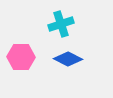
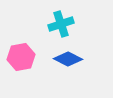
pink hexagon: rotated 12 degrees counterclockwise
